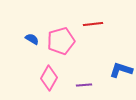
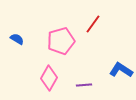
red line: rotated 48 degrees counterclockwise
blue semicircle: moved 15 px left
blue L-shape: rotated 15 degrees clockwise
